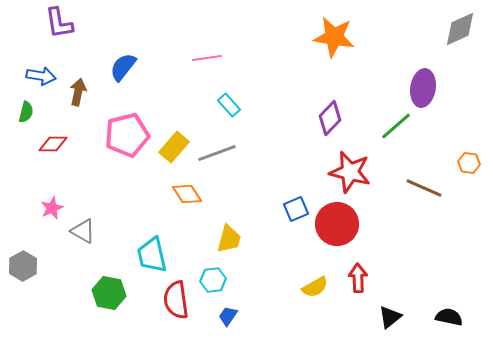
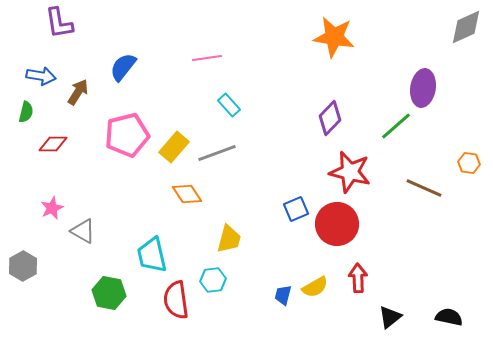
gray diamond: moved 6 px right, 2 px up
brown arrow: rotated 20 degrees clockwise
blue trapezoid: moved 55 px right, 21 px up; rotated 20 degrees counterclockwise
